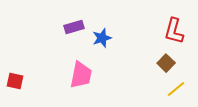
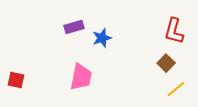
pink trapezoid: moved 2 px down
red square: moved 1 px right, 1 px up
